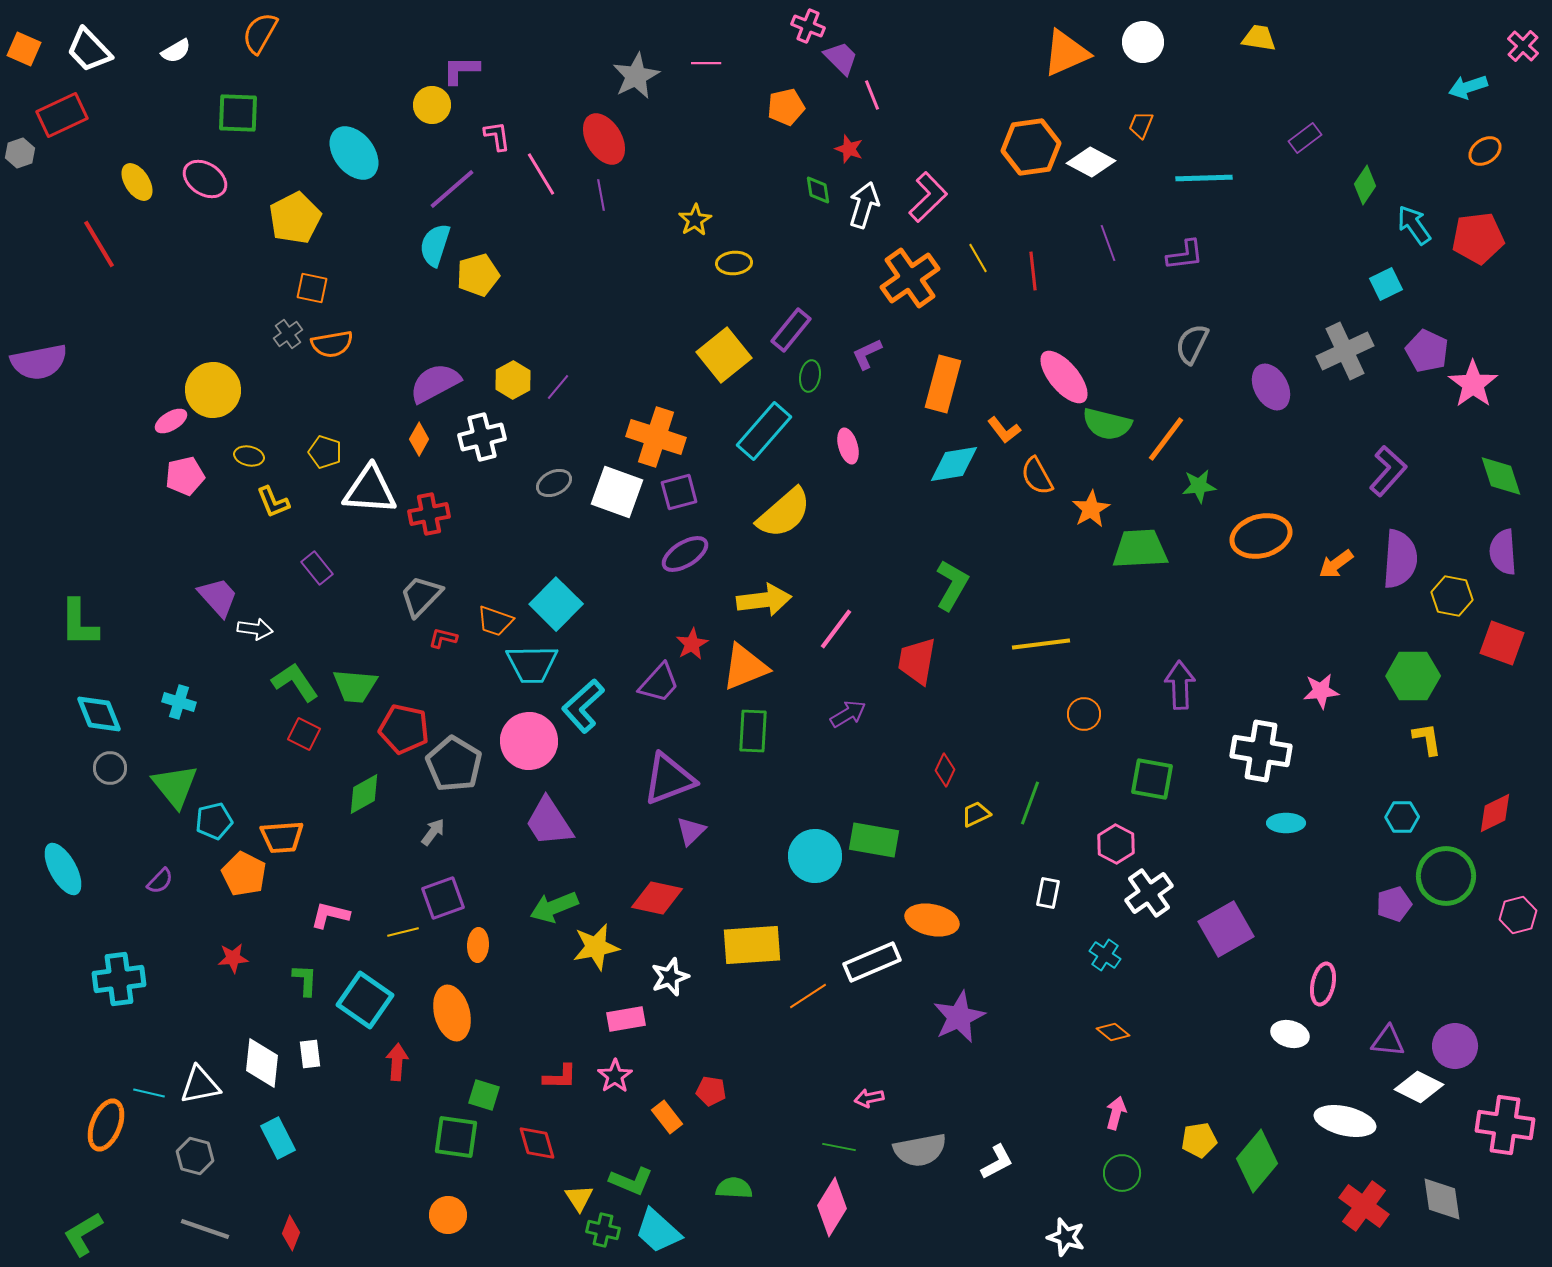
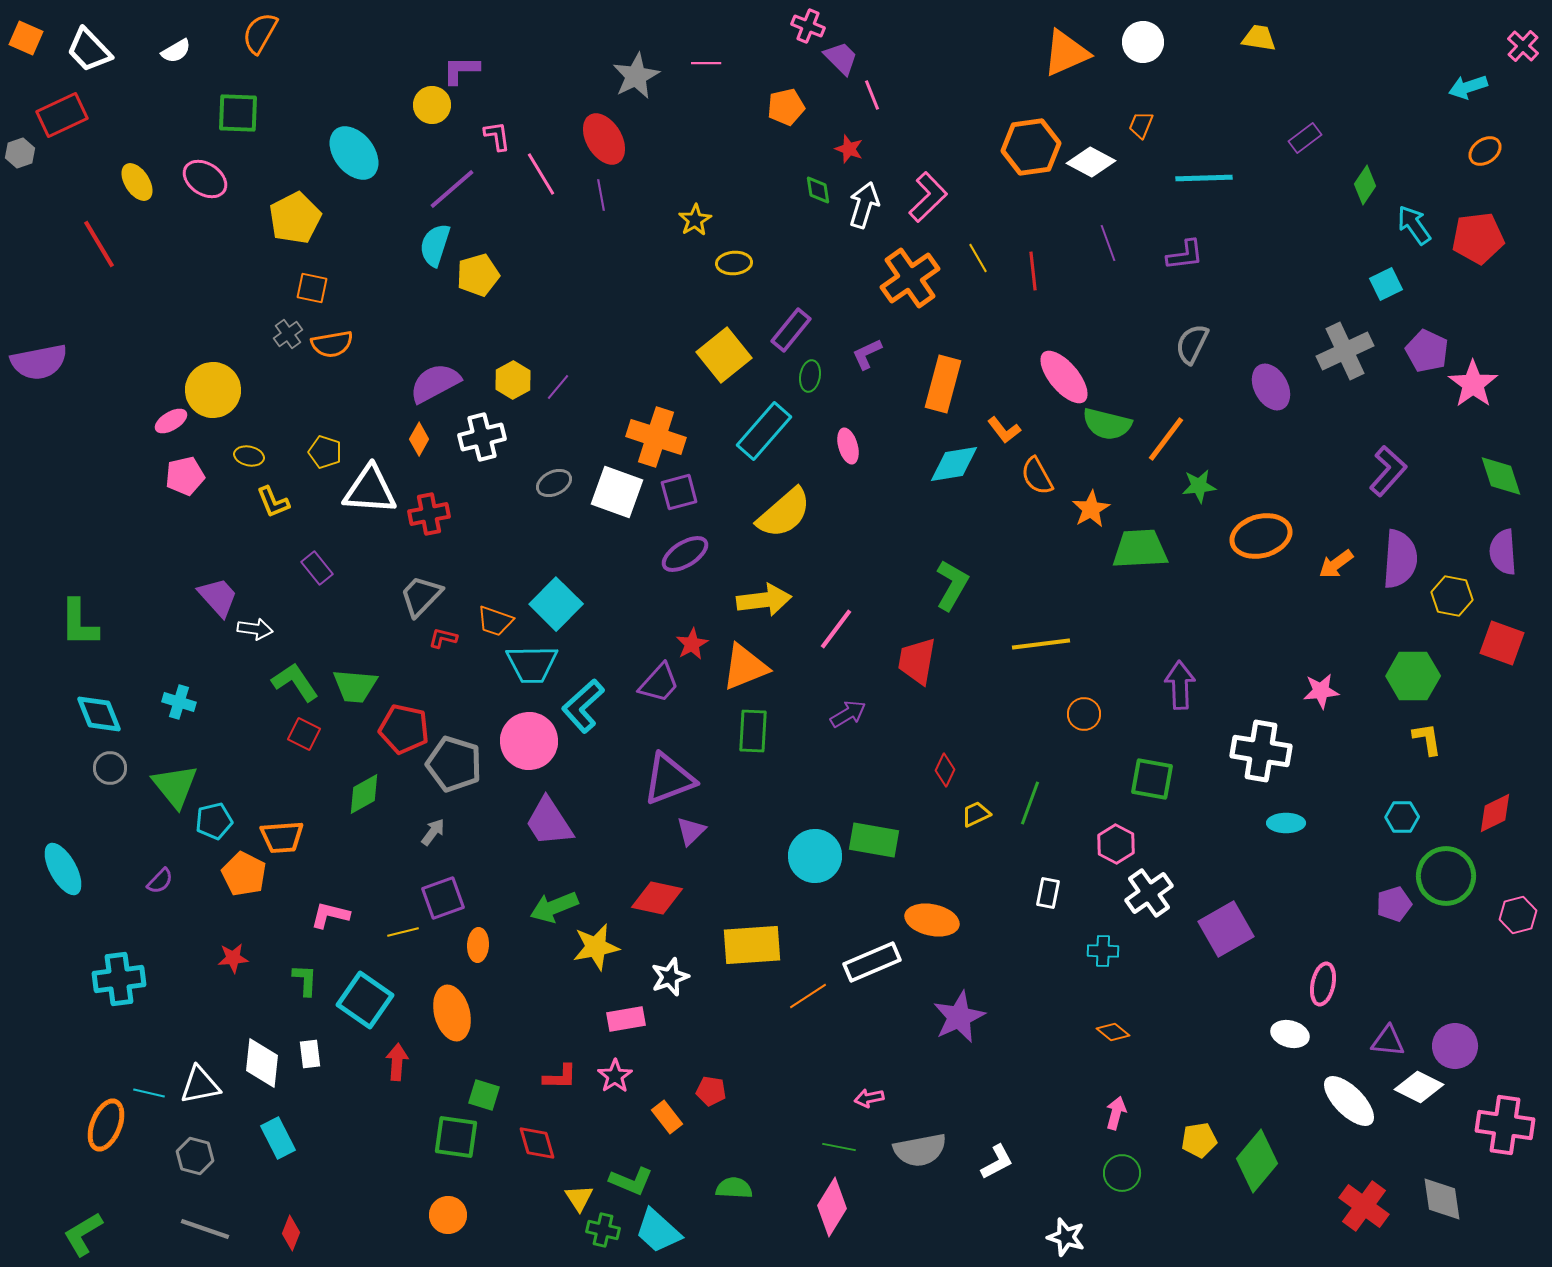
orange square at (24, 49): moved 2 px right, 11 px up
gray pentagon at (454, 764): rotated 14 degrees counterclockwise
cyan cross at (1105, 955): moved 2 px left, 4 px up; rotated 32 degrees counterclockwise
white ellipse at (1345, 1121): moved 4 px right, 20 px up; rotated 32 degrees clockwise
